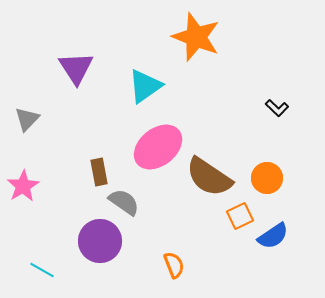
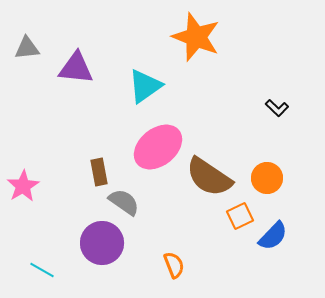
purple triangle: rotated 51 degrees counterclockwise
gray triangle: moved 71 px up; rotated 40 degrees clockwise
blue semicircle: rotated 12 degrees counterclockwise
purple circle: moved 2 px right, 2 px down
